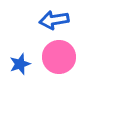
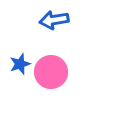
pink circle: moved 8 px left, 15 px down
